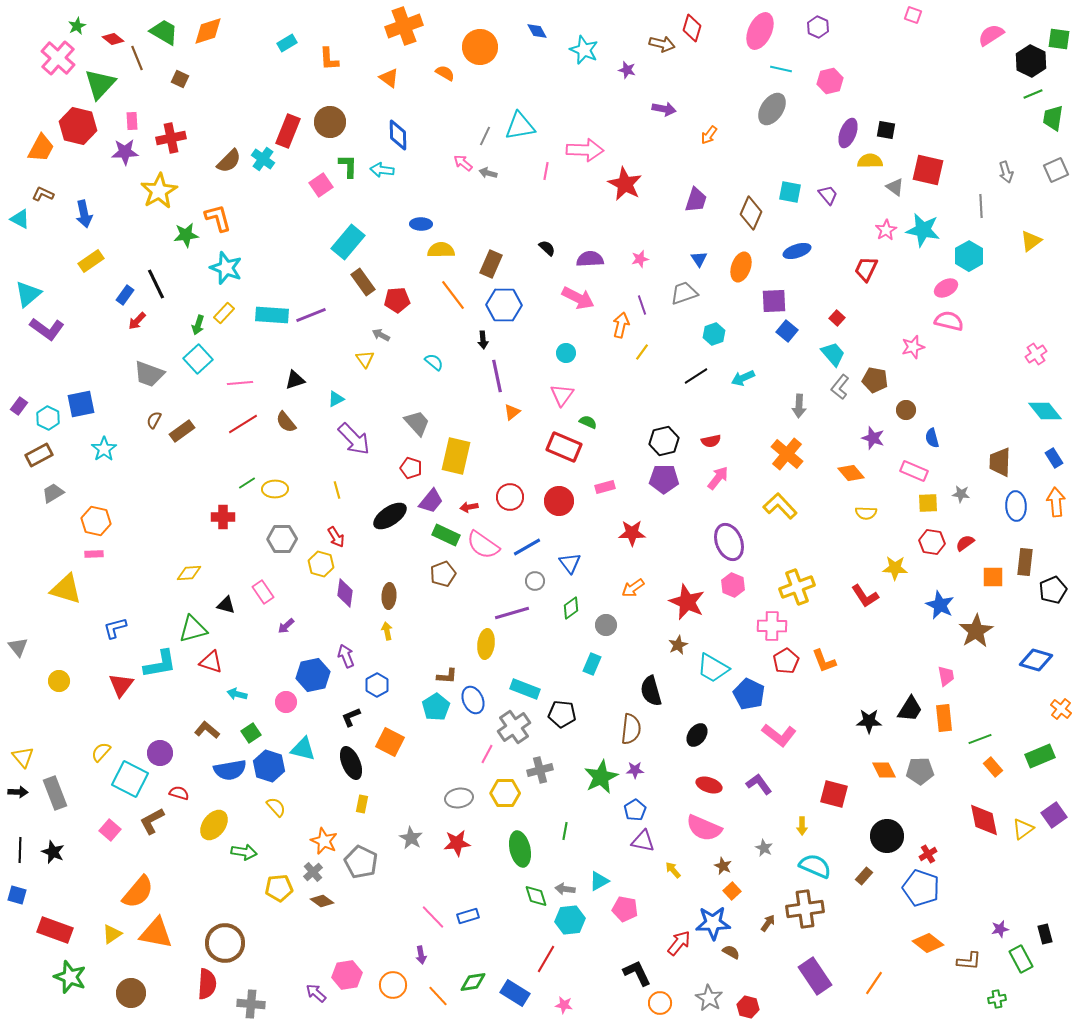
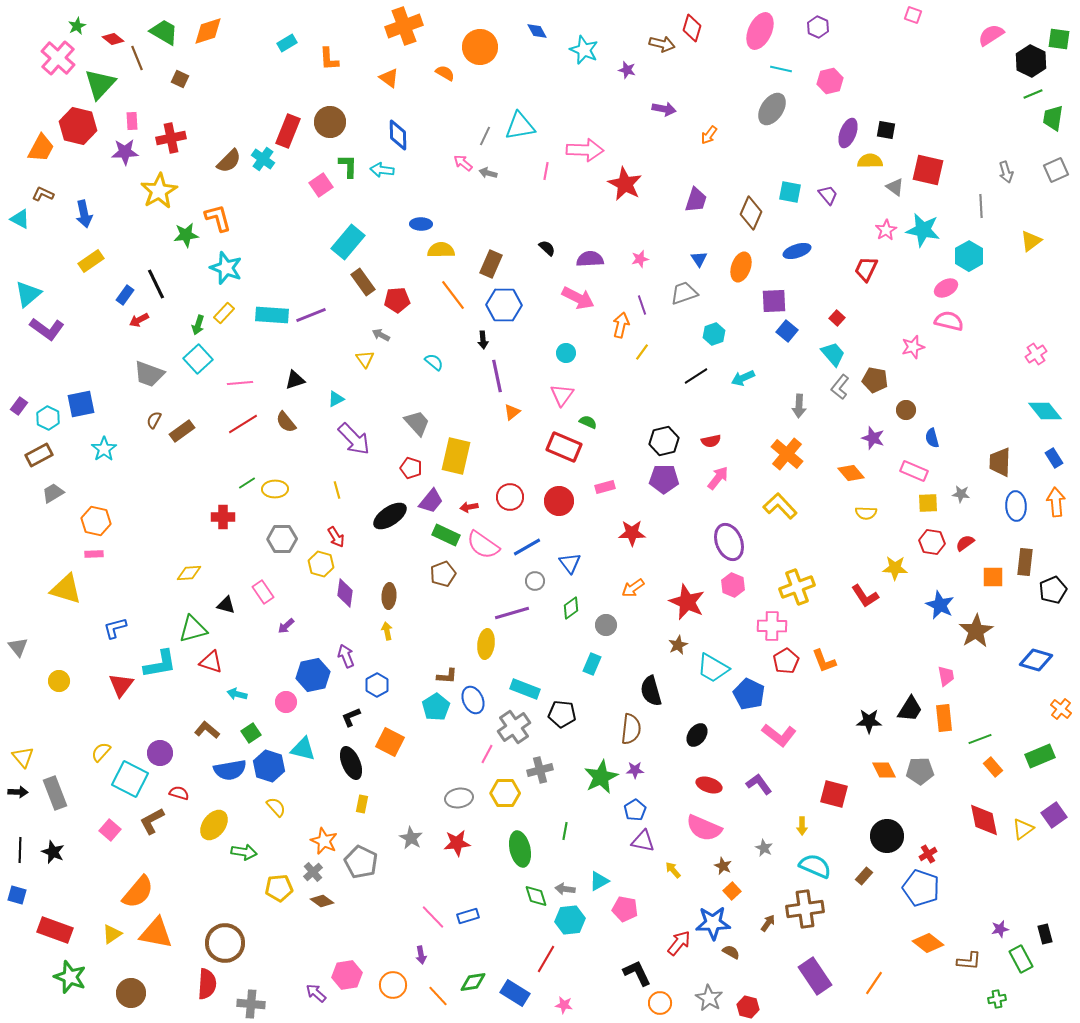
red arrow at (137, 321): moved 2 px right, 1 px up; rotated 18 degrees clockwise
